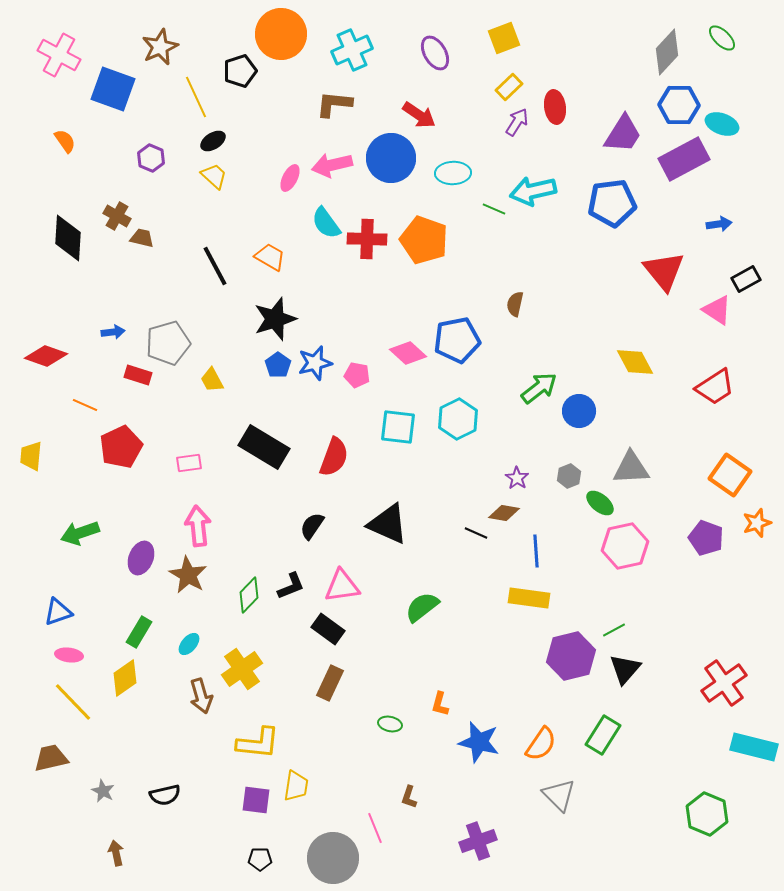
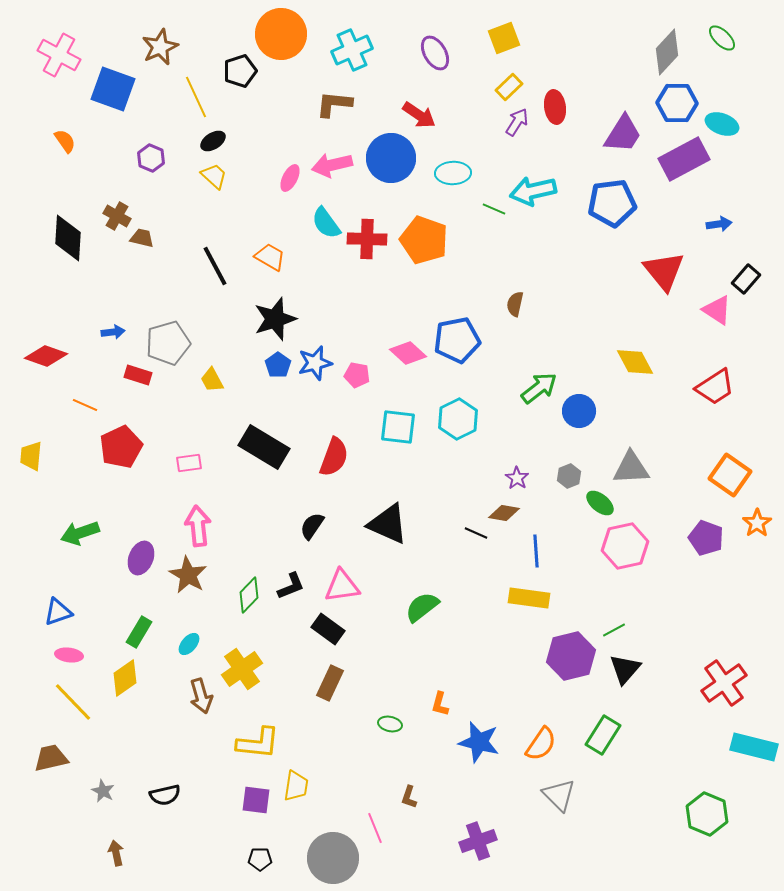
blue hexagon at (679, 105): moved 2 px left, 2 px up
black rectangle at (746, 279): rotated 20 degrees counterclockwise
orange star at (757, 523): rotated 16 degrees counterclockwise
